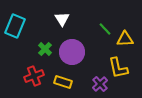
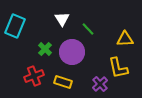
green line: moved 17 px left
